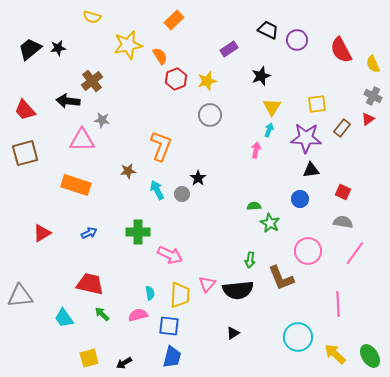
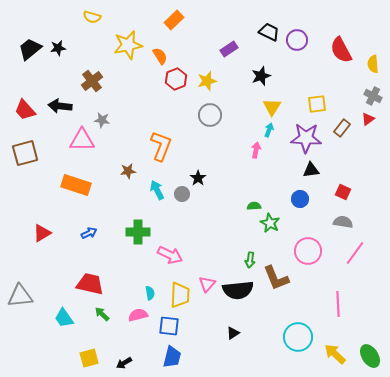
black trapezoid at (268, 30): moved 1 px right, 2 px down
yellow semicircle at (373, 64): rotated 18 degrees clockwise
black arrow at (68, 101): moved 8 px left, 5 px down
brown L-shape at (281, 278): moved 5 px left
